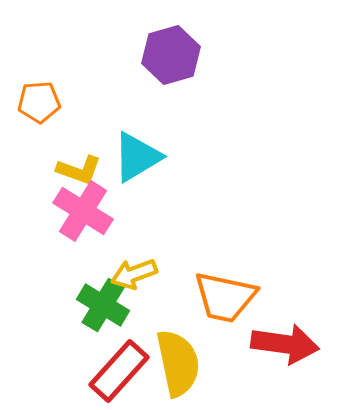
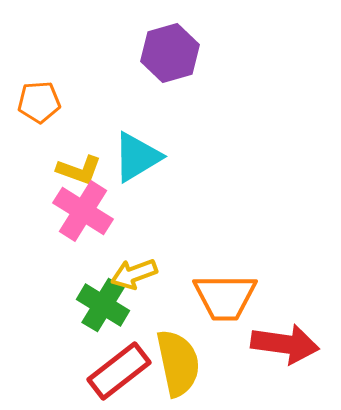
purple hexagon: moved 1 px left, 2 px up
orange trapezoid: rotated 12 degrees counterclockwise
red rectangle: rotated 10 degrees clockwise
